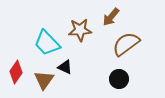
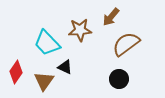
brown triangle: moved 1 px down
